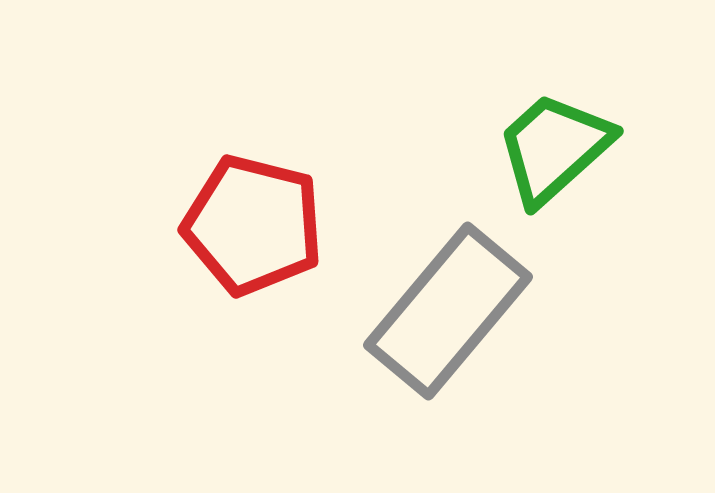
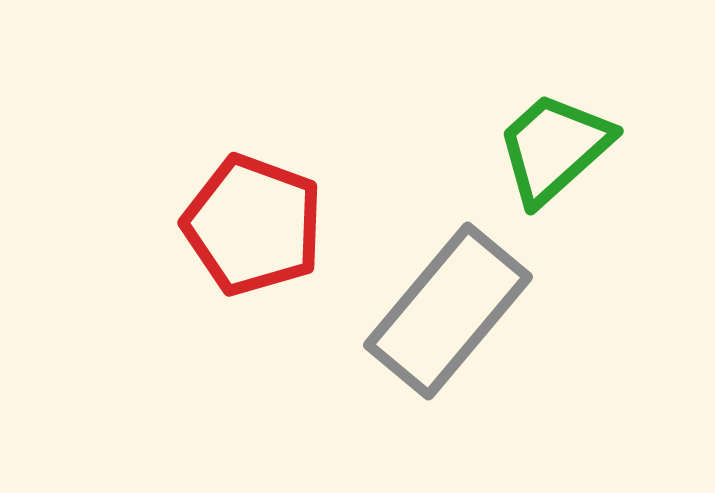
red pentagon: rotated 6 degrees clockwise
